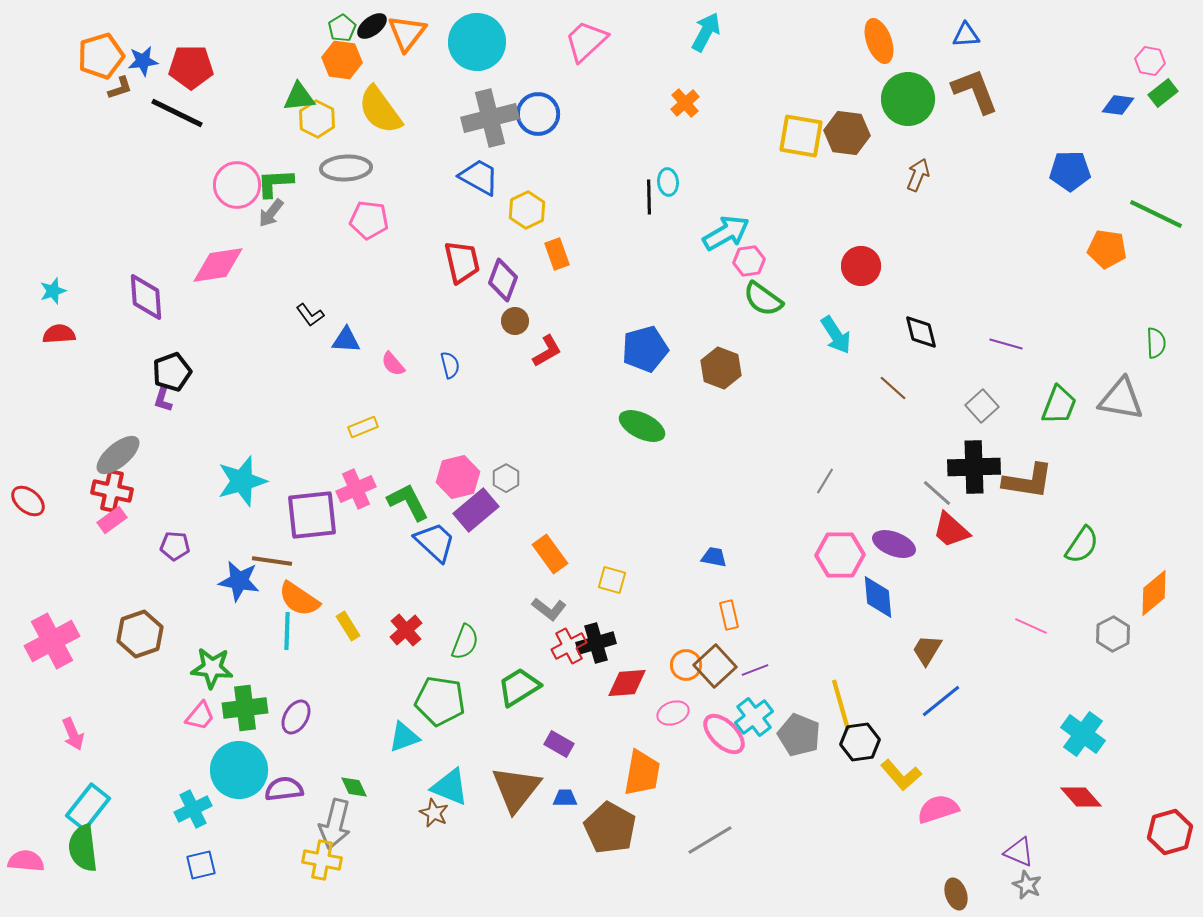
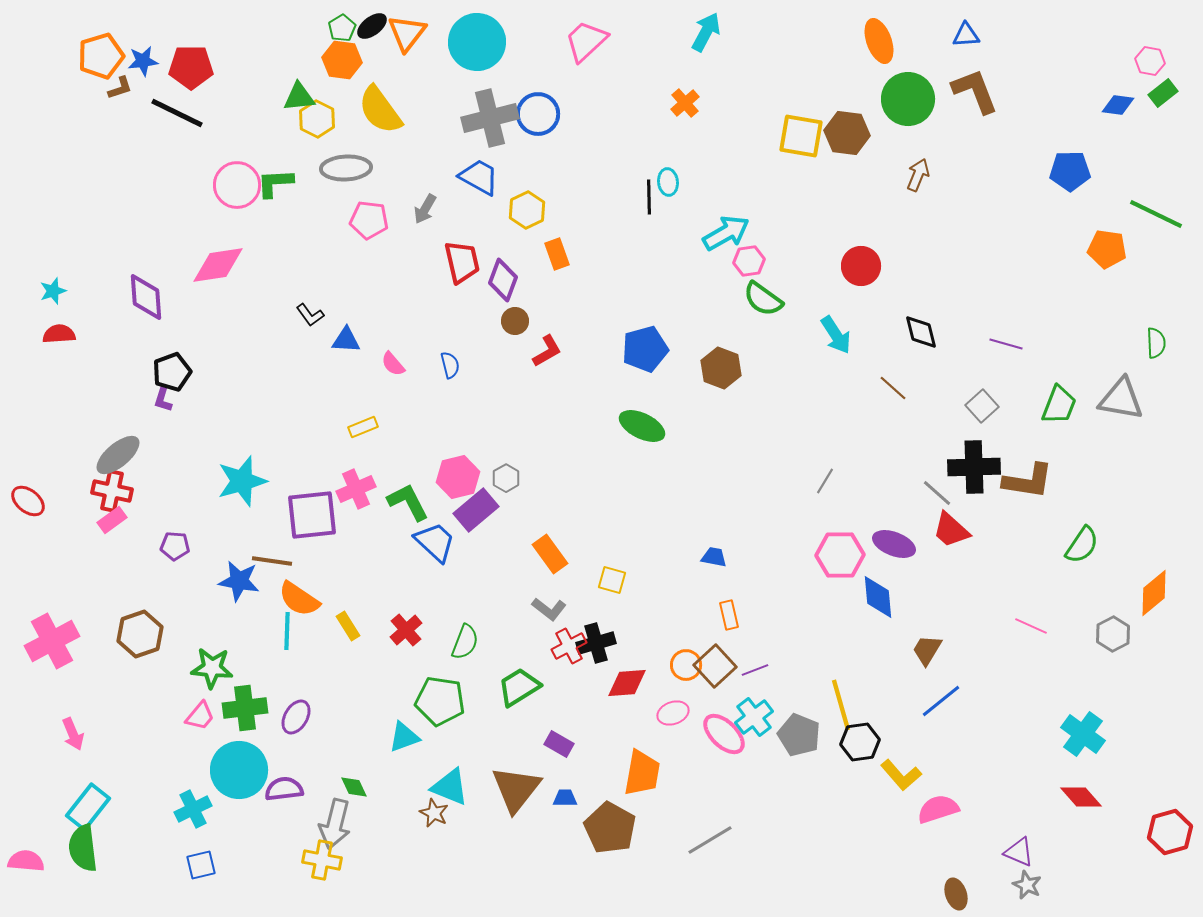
gray arrow at (271, 213): moved 154 px right, 4 px up; rotated 8 degrees counterclockwise
